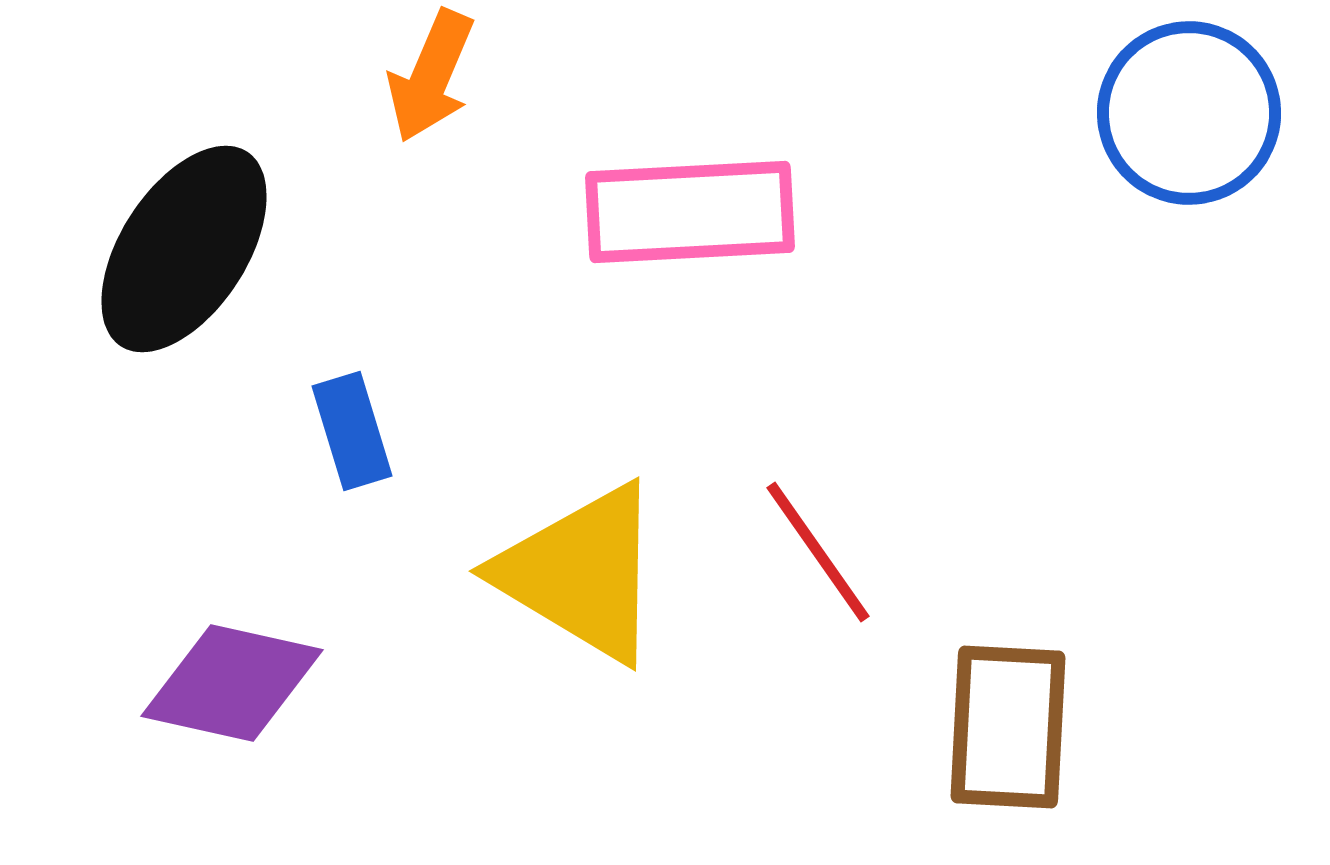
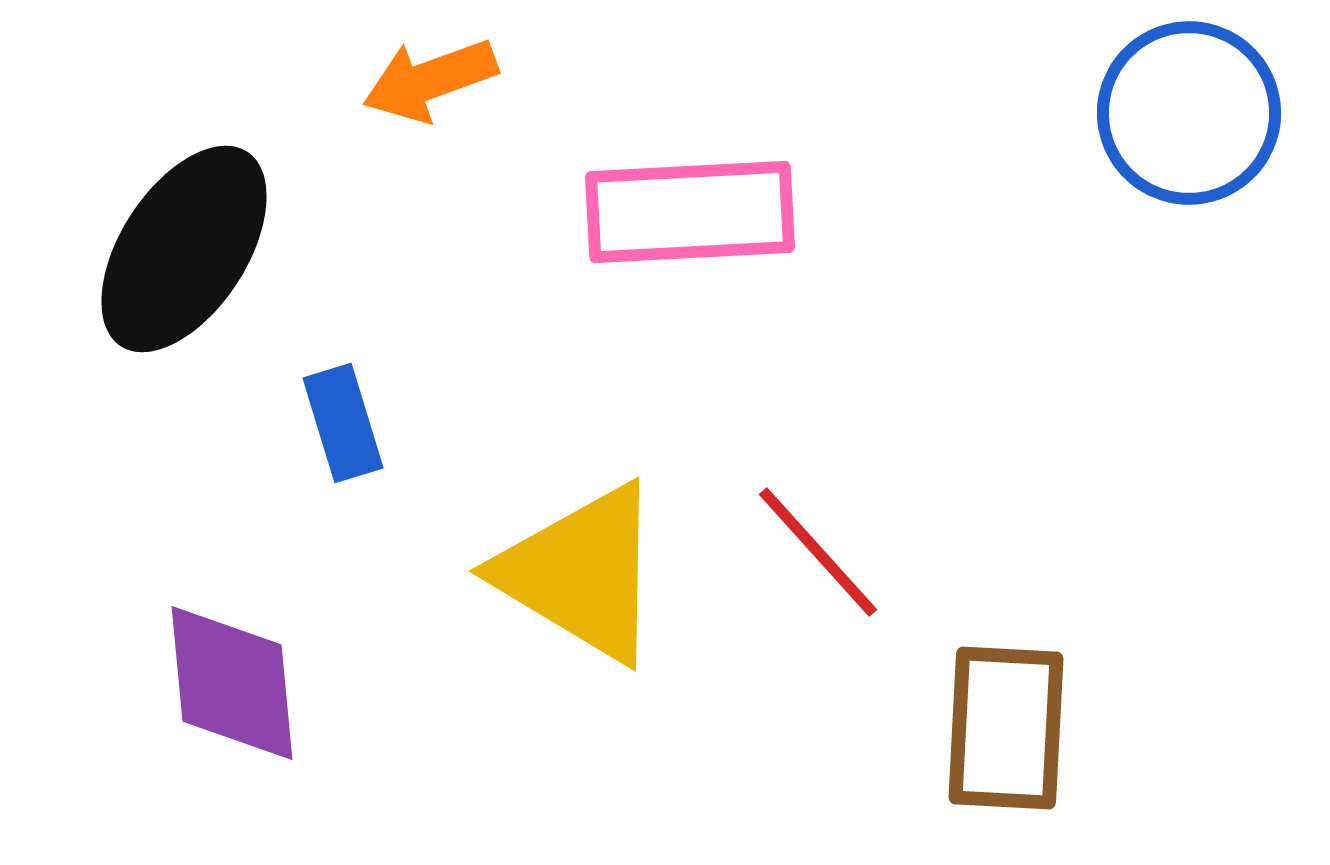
orange arrow: moved 1 px left, 4 px down; rotated 47 degrees clockwise
blue rectangle: moved 9 px left, 8 px up
red line: rotated 7 degrees counterclockwise
purple diamond: rotated 72 degrees clockwise
brown rectangle: moved 2 px left, 1 px down
